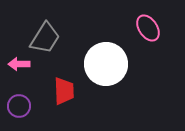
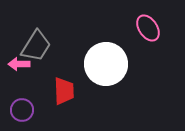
gray trapezoid: moved 9 px left, 8 px down
purple circle: moved 3 px right, 4 px down
